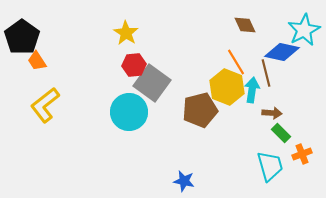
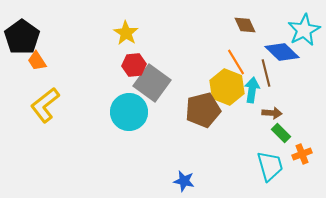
blue diamond: rotated 32 degrees clockwise
brown pentagon: moved 3 px right
